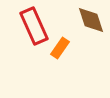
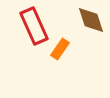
orange rectangle: moved 1 px down
